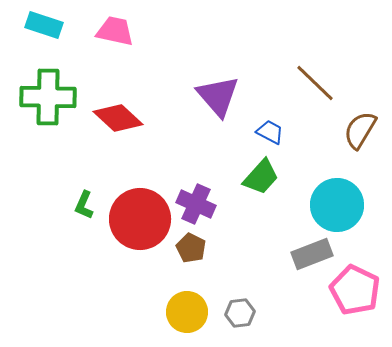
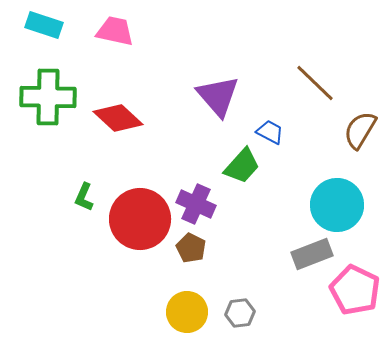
green trapezoid: moved 19 px left, 11 px up
green L-shape: moved 8 px up
